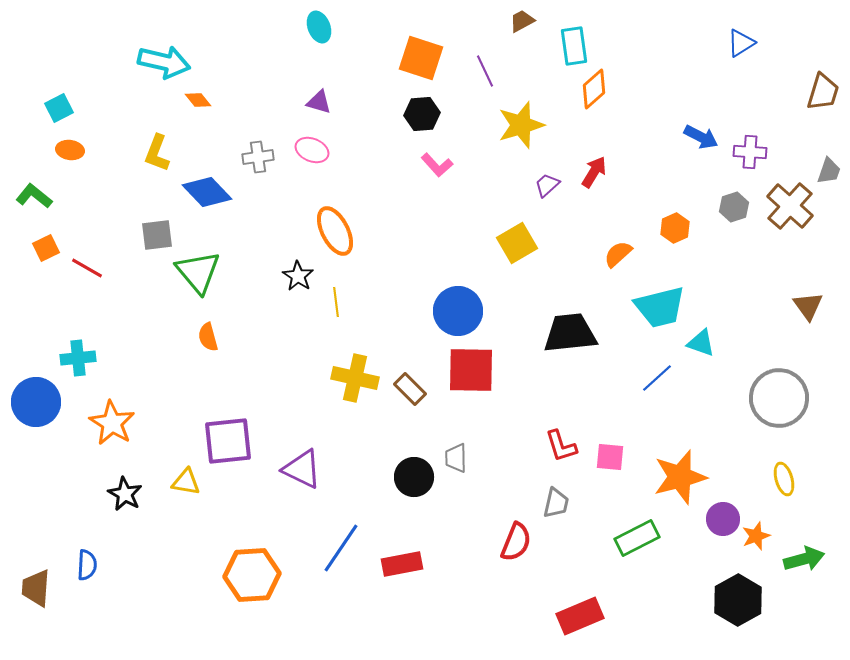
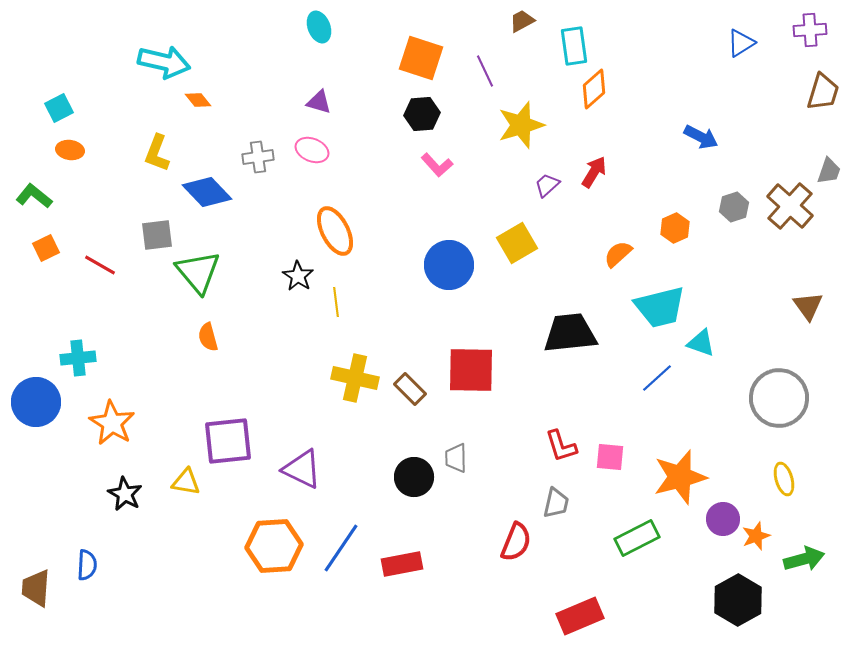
purple cross at (750, 152): moved 60 px right, 122 px up; rotated 8 degrees counterclockwise
red line at (87, 268): moved 13 px right, 3 px up
blue circle at (458, 311): moved 9 px left, 46 px up
orange hexagon at (252, 575): moved 22 px right, 29 px up
